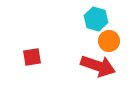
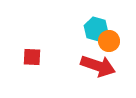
cyan hexagon: moved 10 px down
red square: rotated 12 degrees clockwise
